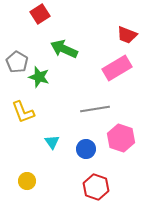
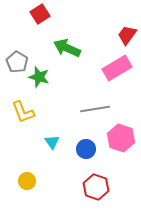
red trapezoid: rotated 105 degrees clockwise
green arrow: moved 3 px right, 1 px up
